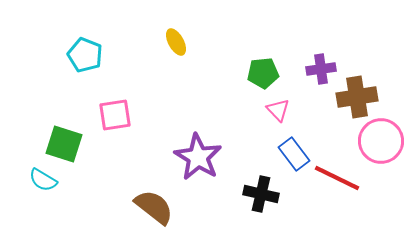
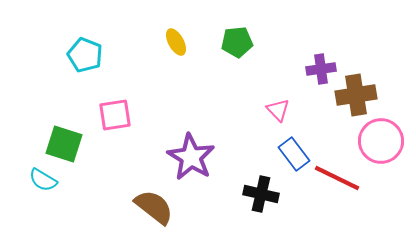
green pentagon: moved 26 px left, 31 px up
brown cross: moved 1 px left, 2 px up
purple star: moved 7 px left
